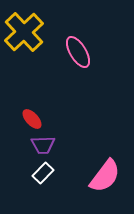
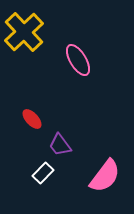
pink ellipse: moved 8 px down
purple trapezoid: moved 17 px right; rotated 55 degrees clockwise
